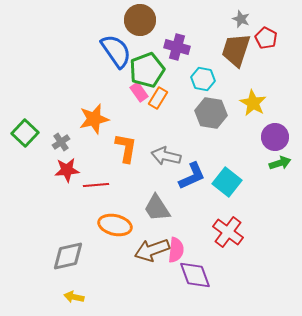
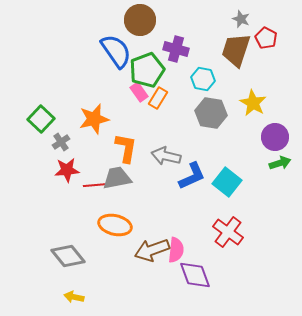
purple cross: moved 1 px left, 2 px down
green square: moved 16 px right, 14 px up
gray trapezoid: moved 40 px left, 30 px up; rotated 112 degrees clockwise
gray diamond: rotated 64 degrees clockwise
